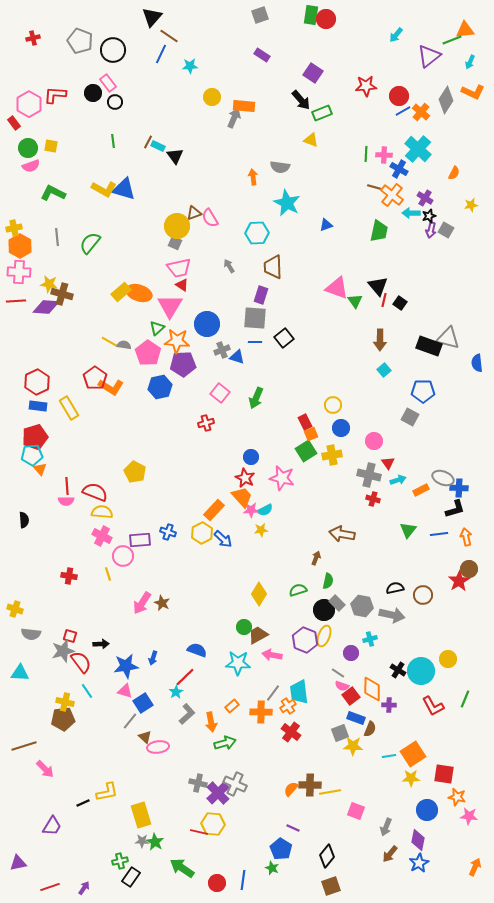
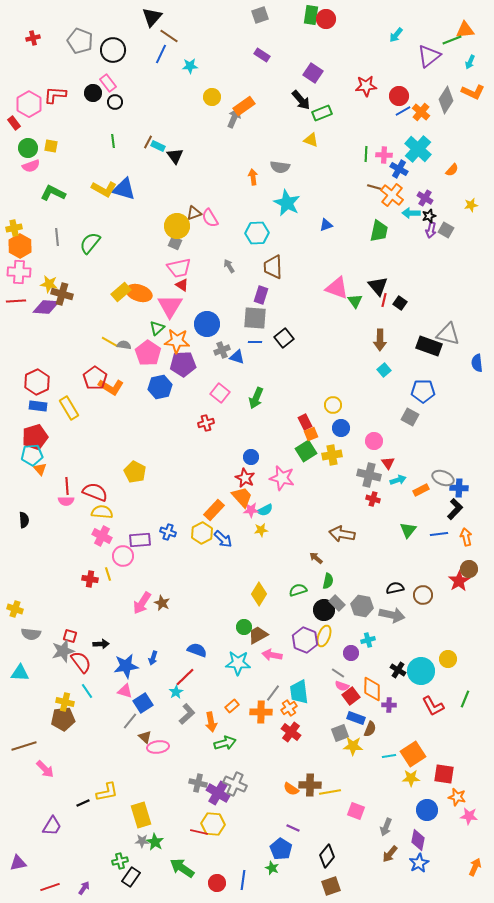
orange rectangle at (244, 106): rotated 40 degrees counterclockwise
orange semicircle at (454, 173): moved 2 px left, 3 px up; rotated 16 degrees clockwise
gray triangle at (448, 338): moved 4 px up
black L-shape at (455, 509): rotated 30 degrees counterclockwise
brown arrow at (316, 558): rotated 72 degrees counterclockwise
red cross at (69, 576): moved 21 px right, 3 px down
cyan cross at (370, 639): moved 2 px left, 1 px down
orange cross at (288, 706): moved 1 px right, 2 px down
orange semicircle at (291, 789): rotated 98 degrees counterclockwise
purple cross at (218, 793): rotated 15 degrees counterclockwise
